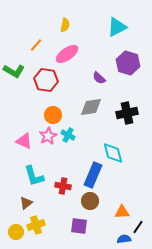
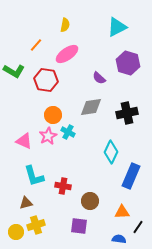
cyan cross: moved 3 px up
cyan diamond: moved 2 px left, 1 px up; rotated 40 degrees clockwise
blue rectangle: moved 38 px right, 1 px down
brown triangle: rotated 24 degrees clockwise
blue semicircle: moved 5 px left; rotated 16 degrees clockwise
